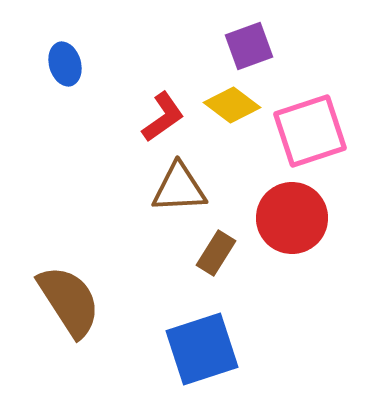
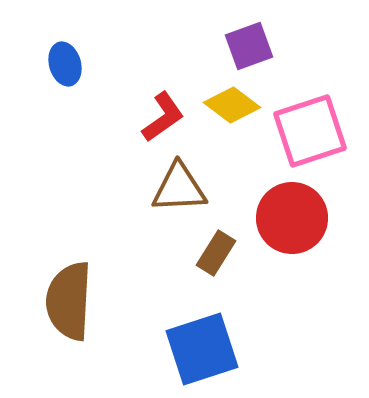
brown semicircle: rotated 144 degrees counterclockwise
